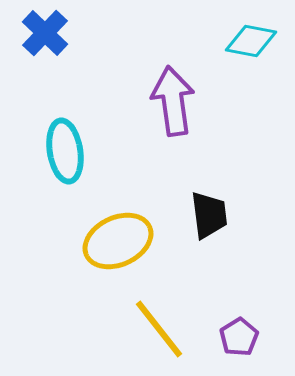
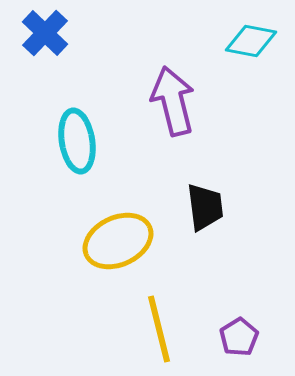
purple arrow: rotated 6 degrees counterclockwise
cyan ellipse: moved 12 px right, 10 px up
black trapezoid: moved 4 px left, 8 px up
yellow line: rotated 24 degrees clockwise
